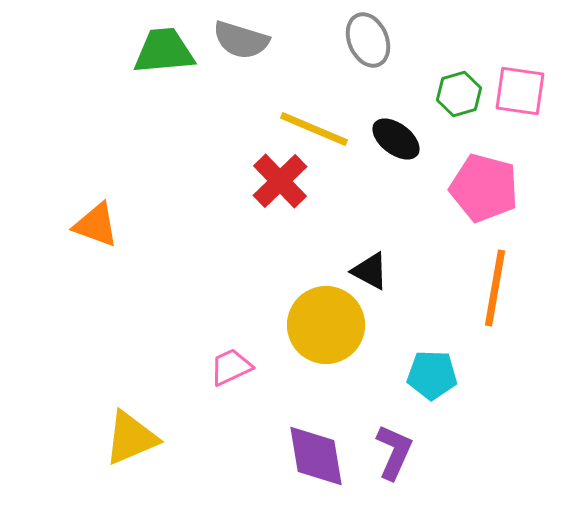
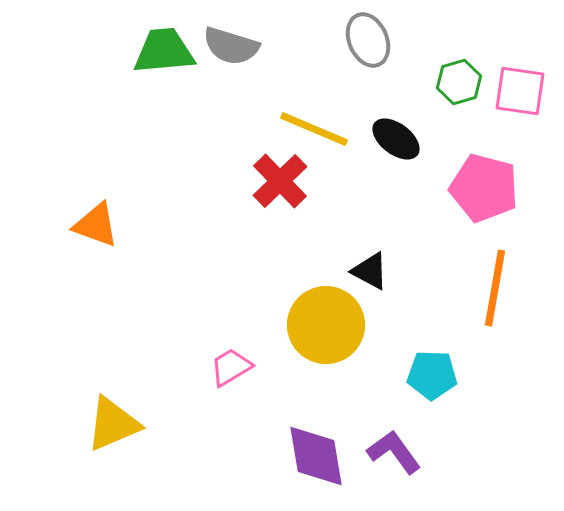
gray semicircle: moved 10 px left, 6 px down
green hexagon: moved 12 px up
pink trapezoid: rotated 6 degrees counterclockwise
yellow triangle: moved 18 px left, 14 px up
purple L-shape: rotated 60 degrees counterclockwise
